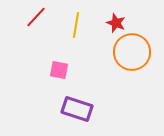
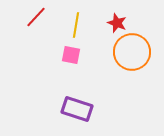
red star: moved 1 px right
pink square: moved 12 px right, 15 px up
